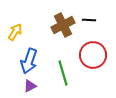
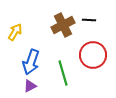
blue arrow: moved 2 px right, 1 px down
